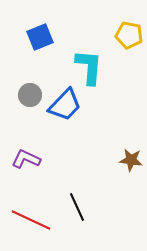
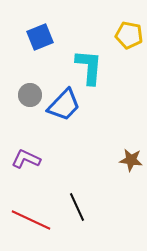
blue trapezoid: moved 1 px left
